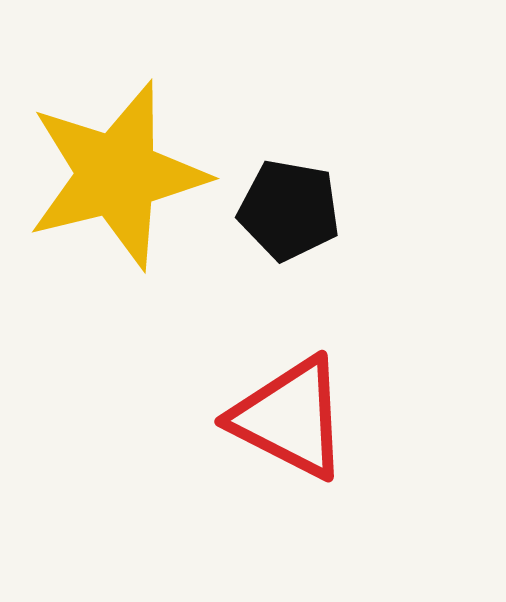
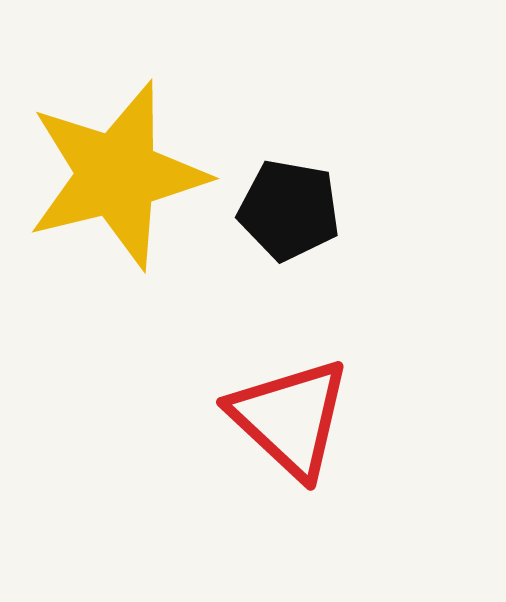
red triangle: rotated 16 degrees clockwise
